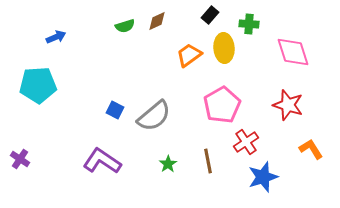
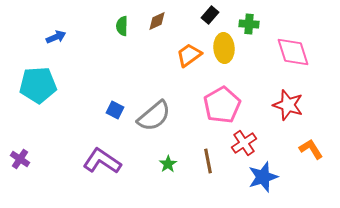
green semicircle: moved 3 px left; rotated 108 degrees clockwise
red cross: moved 2 px left, 1 px down
